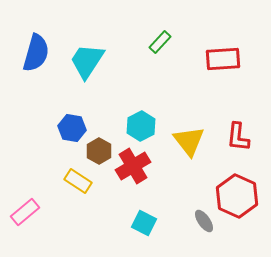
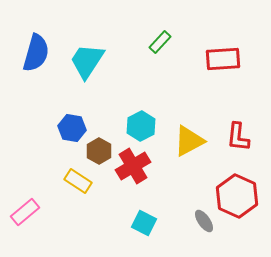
yellow triangle: rotated 40 degrees clockwise
